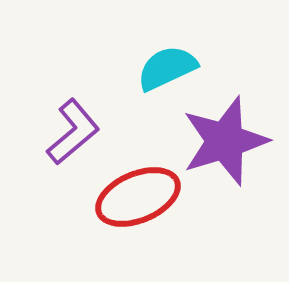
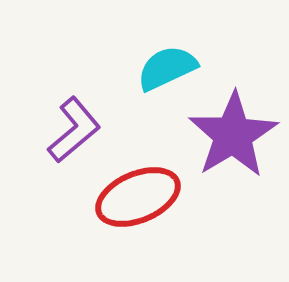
purple L-shape: moved 1 px right, 2 px up
purple star: moved 8 px right, 6 px up; rotated 14 degrees counterclockwise
